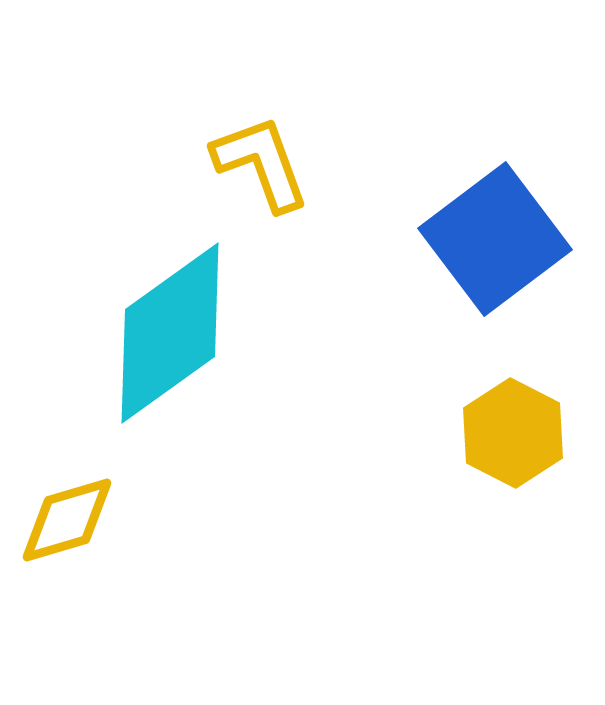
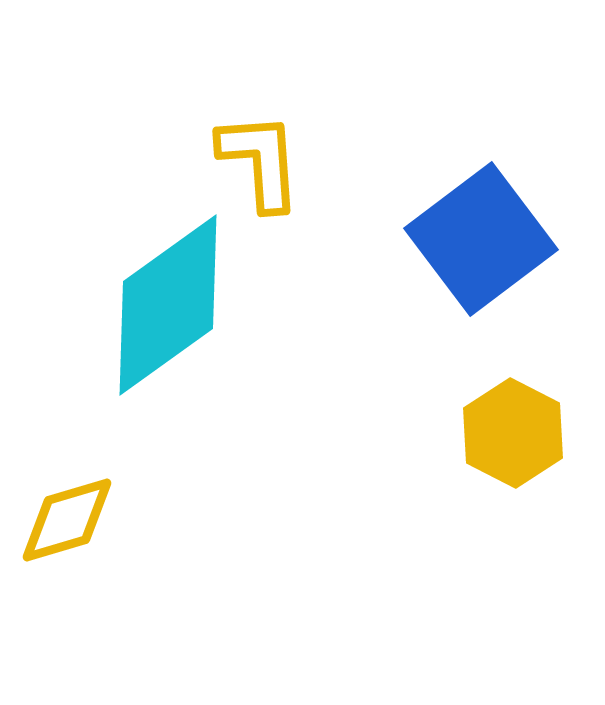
yellow L-shape: moved 1 px left, 2 px up; rotated 16 degrees clockwise
blue square: moved 14 px left
cyan diamond: moved 2 px left, 28 px up
